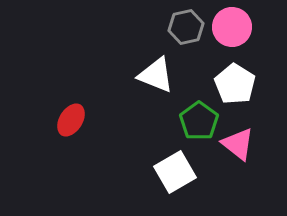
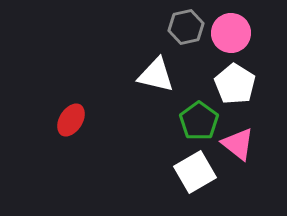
pink circle: moved 1 px left, 6 px down
white triangle: rotated 9 degrees counterclockwise
white square: moved 20 px right
